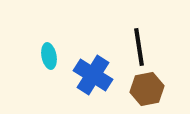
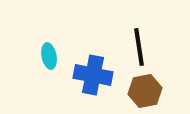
blue cross: rotated 21 degrees counterclockwise
brown hexagon: moved 2 px left, 2 px down
